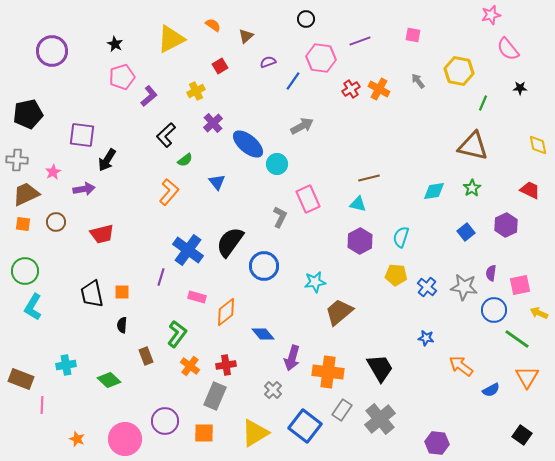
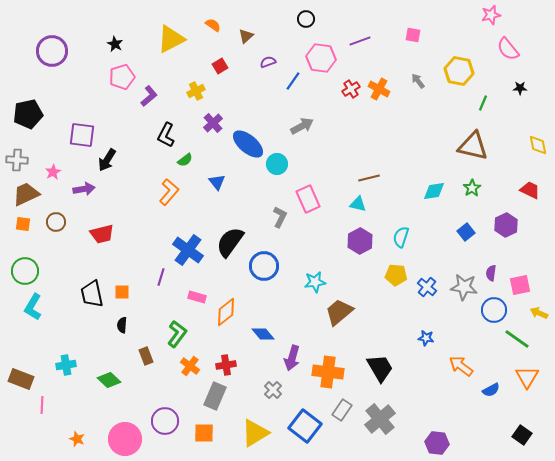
black L-shape at (166, 135): rotated 20 degrees counterclockwise
